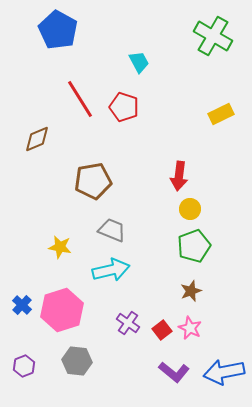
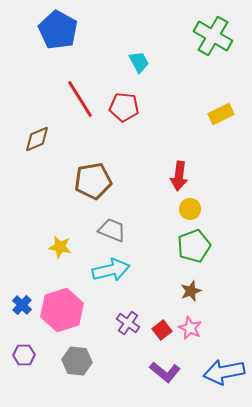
red pentagon: rotated 12 degrees counterclockwise
purple hexagon: moved 11 px up; rotated 20 degrees clockwise
purple L-shape: moved 9 px left
